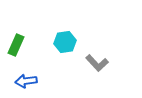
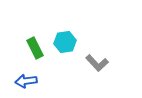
green rectangle: moved 19 px right, 3 px down; rotated 50 degrees counterclockwise
